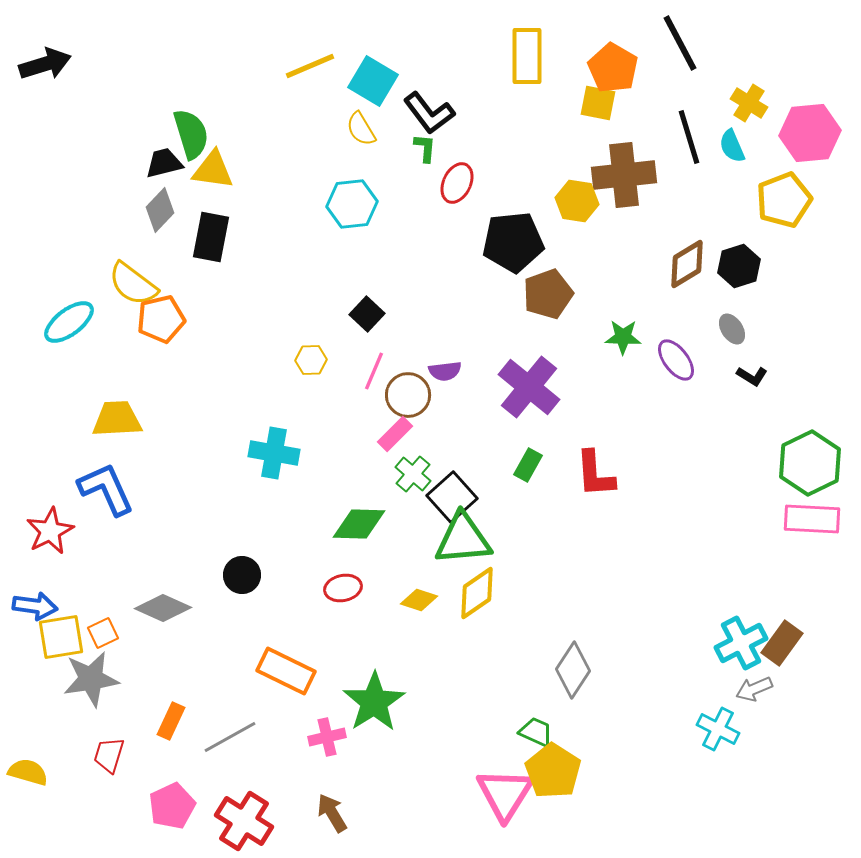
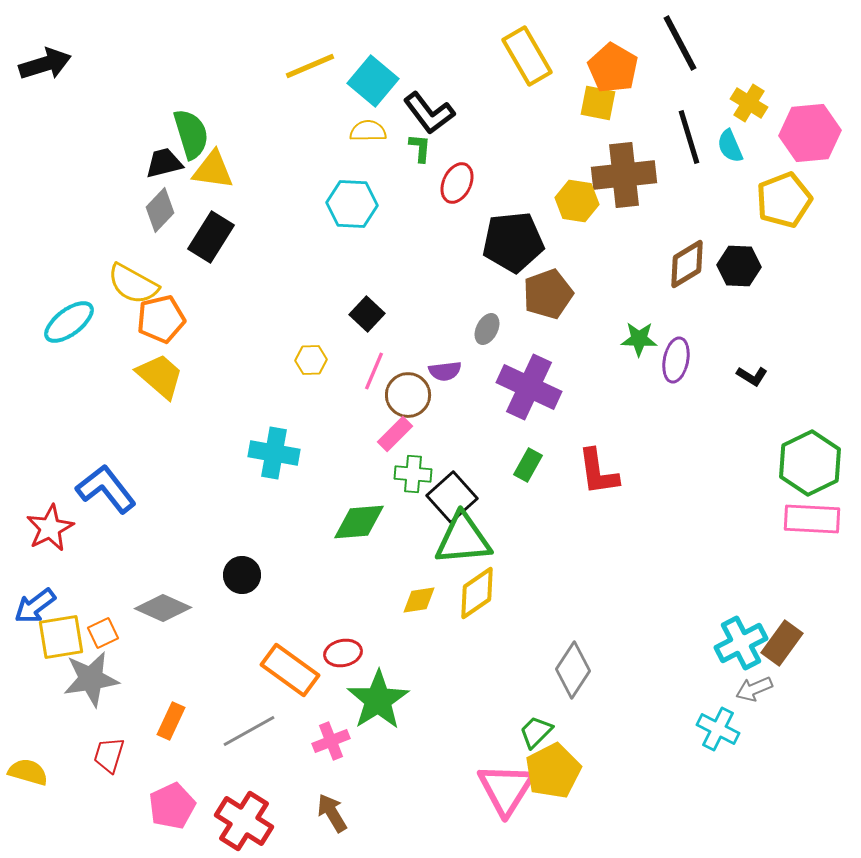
yellow rectangle at (527, 56): rotated 30 degrees counterclockwise
cyan square at (373, 81): rotated 9 degrees clockwise
yellow semicircle at (361, 129): moved 7 px right, 2 px down; rotated 120 degrees clockwise
cyan semicircle at (732, 146): moved 2 px left
green L-shape at (425, 148): moved 5 px left
cyan hexagon at (352, 204): rotated 9 degrees clockwise
black rectangle at (211, 237): rotated 21 degrees clockwise
black hexagon at (739, 266): rotated 21 degrees clockwise
yellow semicircle at (133, 284): rotated 8 degrees counterclockwise
gray ellipse at (732, 329): moved 245 px left; rotated 60 degrees clockwise
green star at (623, 337): moved 16 px right, 2 px down
purple ellipse at (676, 360): rotated 48 degrees clockwise
purple cross at (529, 387): rotated 14 degrees counterclockwise
yellow trapezoid at (117, 419): moved 43 px right, 43 px up; rotated 44 degrees clockwise
green cross at (413, 474): rotated 36 degrees counterclockwise
red L-shape at (595, 474): moved 3 px right, 2 px up; rotated 4 degrees counterclockwise
blue L-shape at (106, 489): rotated 14 degrees counterclockwise
green diamond at (359, 524): moved 2 px up; rotated 6 degrees counterclockwise
red star at (50, 531): moved 3 px up
red ellipse at (343, 588): moved 65 px down
yellow diamond at (419, 600): rotated 27 degrees counterclockwise
blue arrow at (35, 606): rotated 135 degrees clockwise
orange rectangle at (286, 671): moved 4 px right, 1 px up; rotated 10 degrees clockwise
green star at (374, 702): moved 4 px right, 2 px up
green trapezoid at (536, 732): rotated 69 degrees counterclockwise
gray line at (230, 737): moved 19 px right, 6 px up
pink cross at (327, 737): moved 4 px right, 4 px down; rotated 9 degrees counterclockwise
yellow pentagon at (553, 771): rotated 12 degrees clockwise
pink triangle at (505, 794): moved 1 px right, 5 px up
